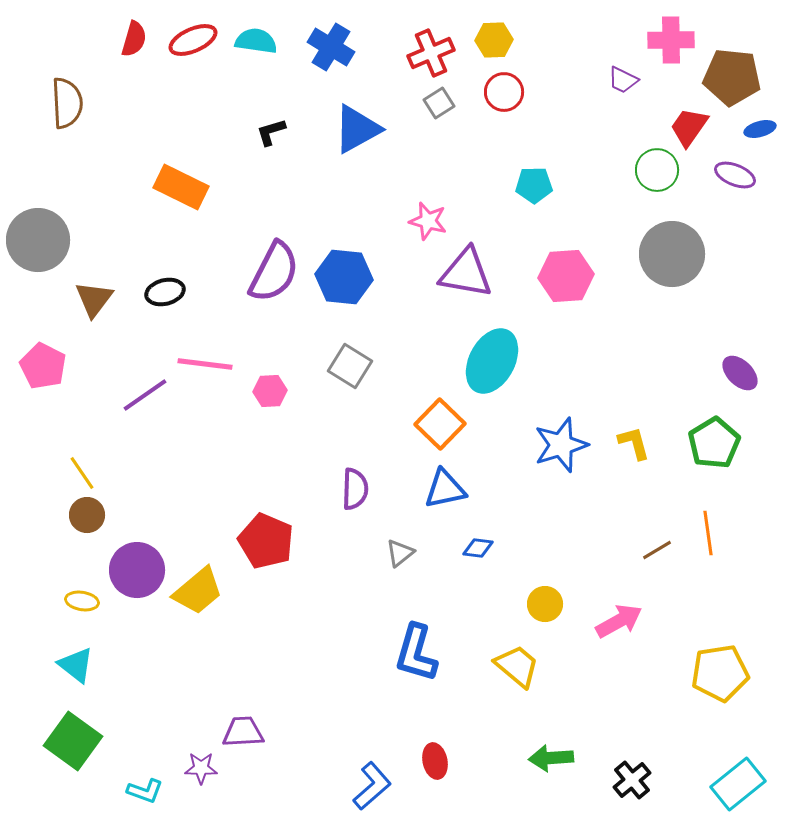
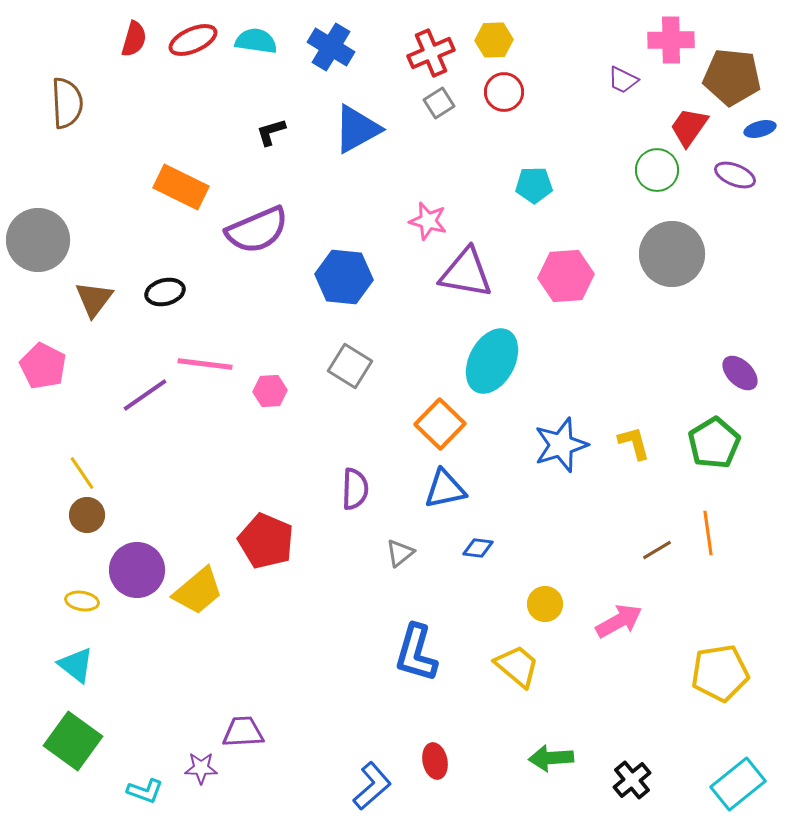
purple semicircle at (274, 272): moved 17 px left, 42 px up; rotated 40 degrees clockwise
